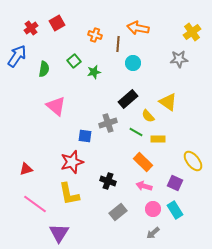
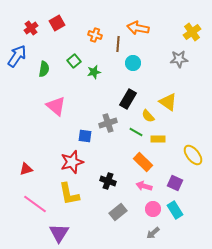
black rectangle: rotated 18 degrees counterclockwise
yellow ellipse: moved 6 px up
